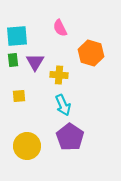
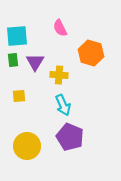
purple pentagon: rotated 12 degrees counterclockwise
